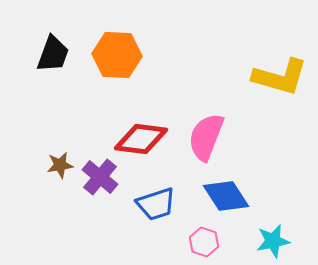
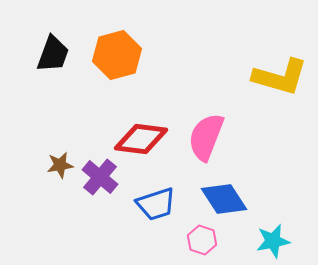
orange hexagon: rotated 18 degrees counterclockwise
blue diamond: moved 2 px left, 3 px down
pink hexagon: moved 2 px left, 2 px up
